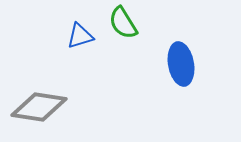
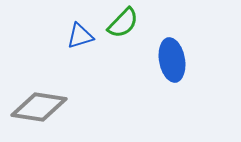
green semicircle: rotated 104 degrees counterclockwise
blue ellipse: moved 9 px left, 4 px up
